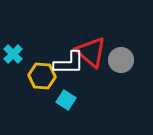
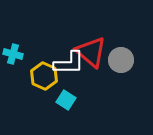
cyan cross: rotated 30 degrees counterclockwise
yellow hexagon: moved 2 px right; rotated 20 degrees clockwise
